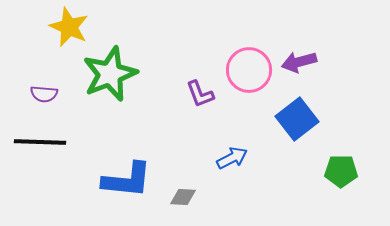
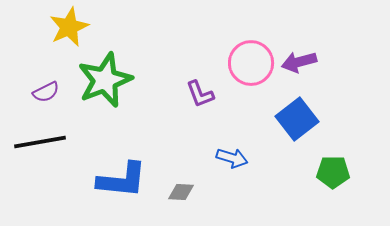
yellow star: rotated 24 degrees clockwise
pink circle: moved 2 px right, 7 px up
green star: moved 5 px left, 6 px down
purple semicircle: moved 2 px right, 2 px up; rotated 32 degrees counterclockwise
black line: rotated 12 degrees counterclockwise
blue arrow: rotated 44 degrees clockwise
green pentagon: moved 8 px left, 1 px down
blue L-shape: moved 5 px left
gray diamond: moved 2 px left, 5 px up
